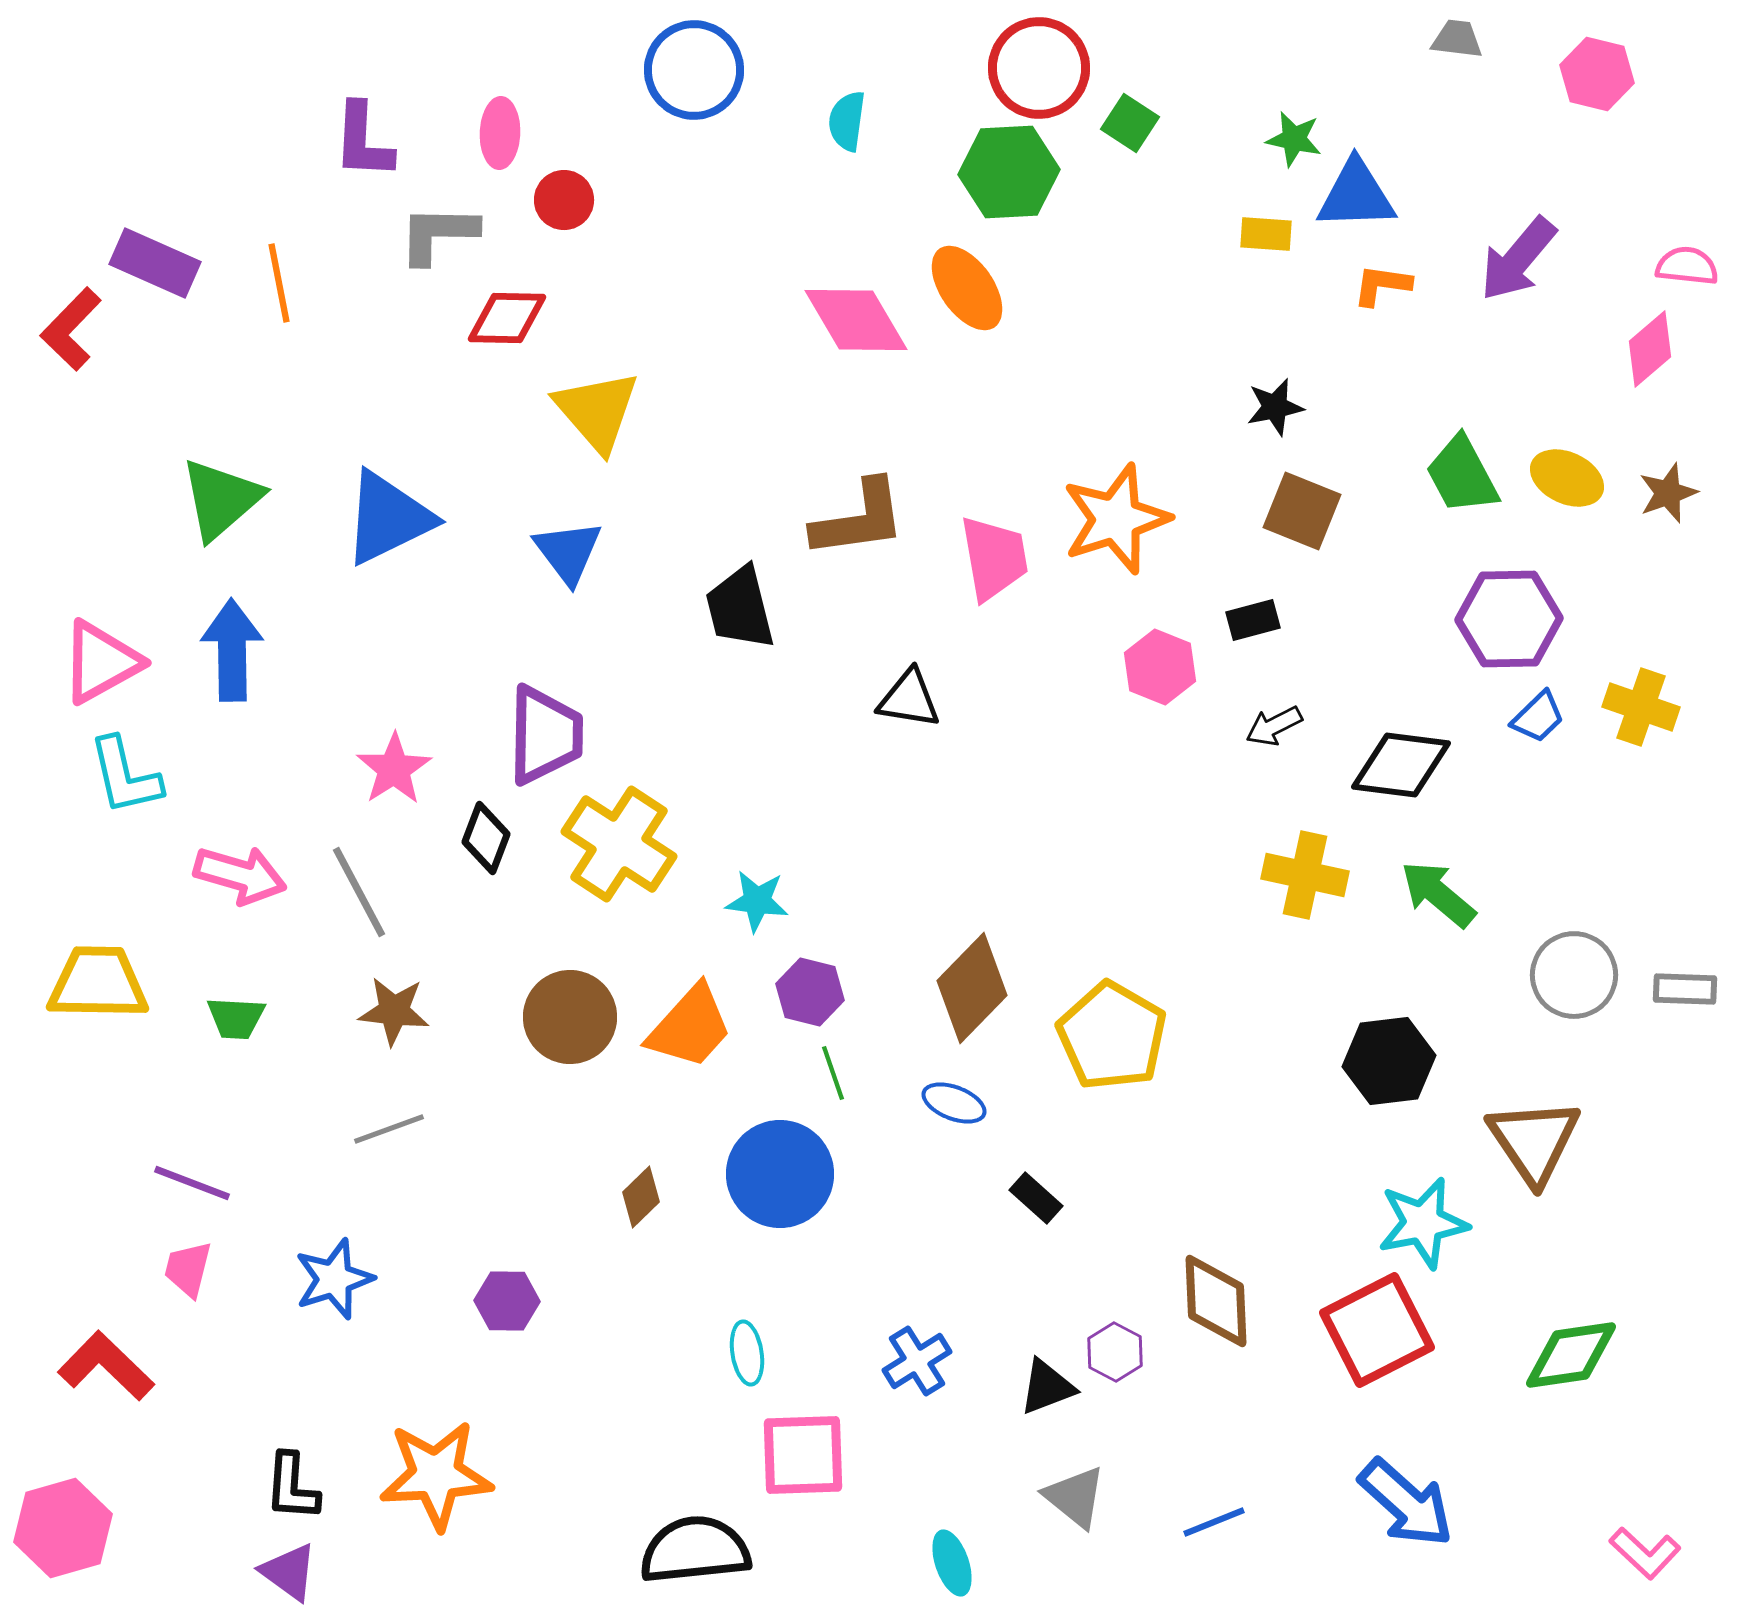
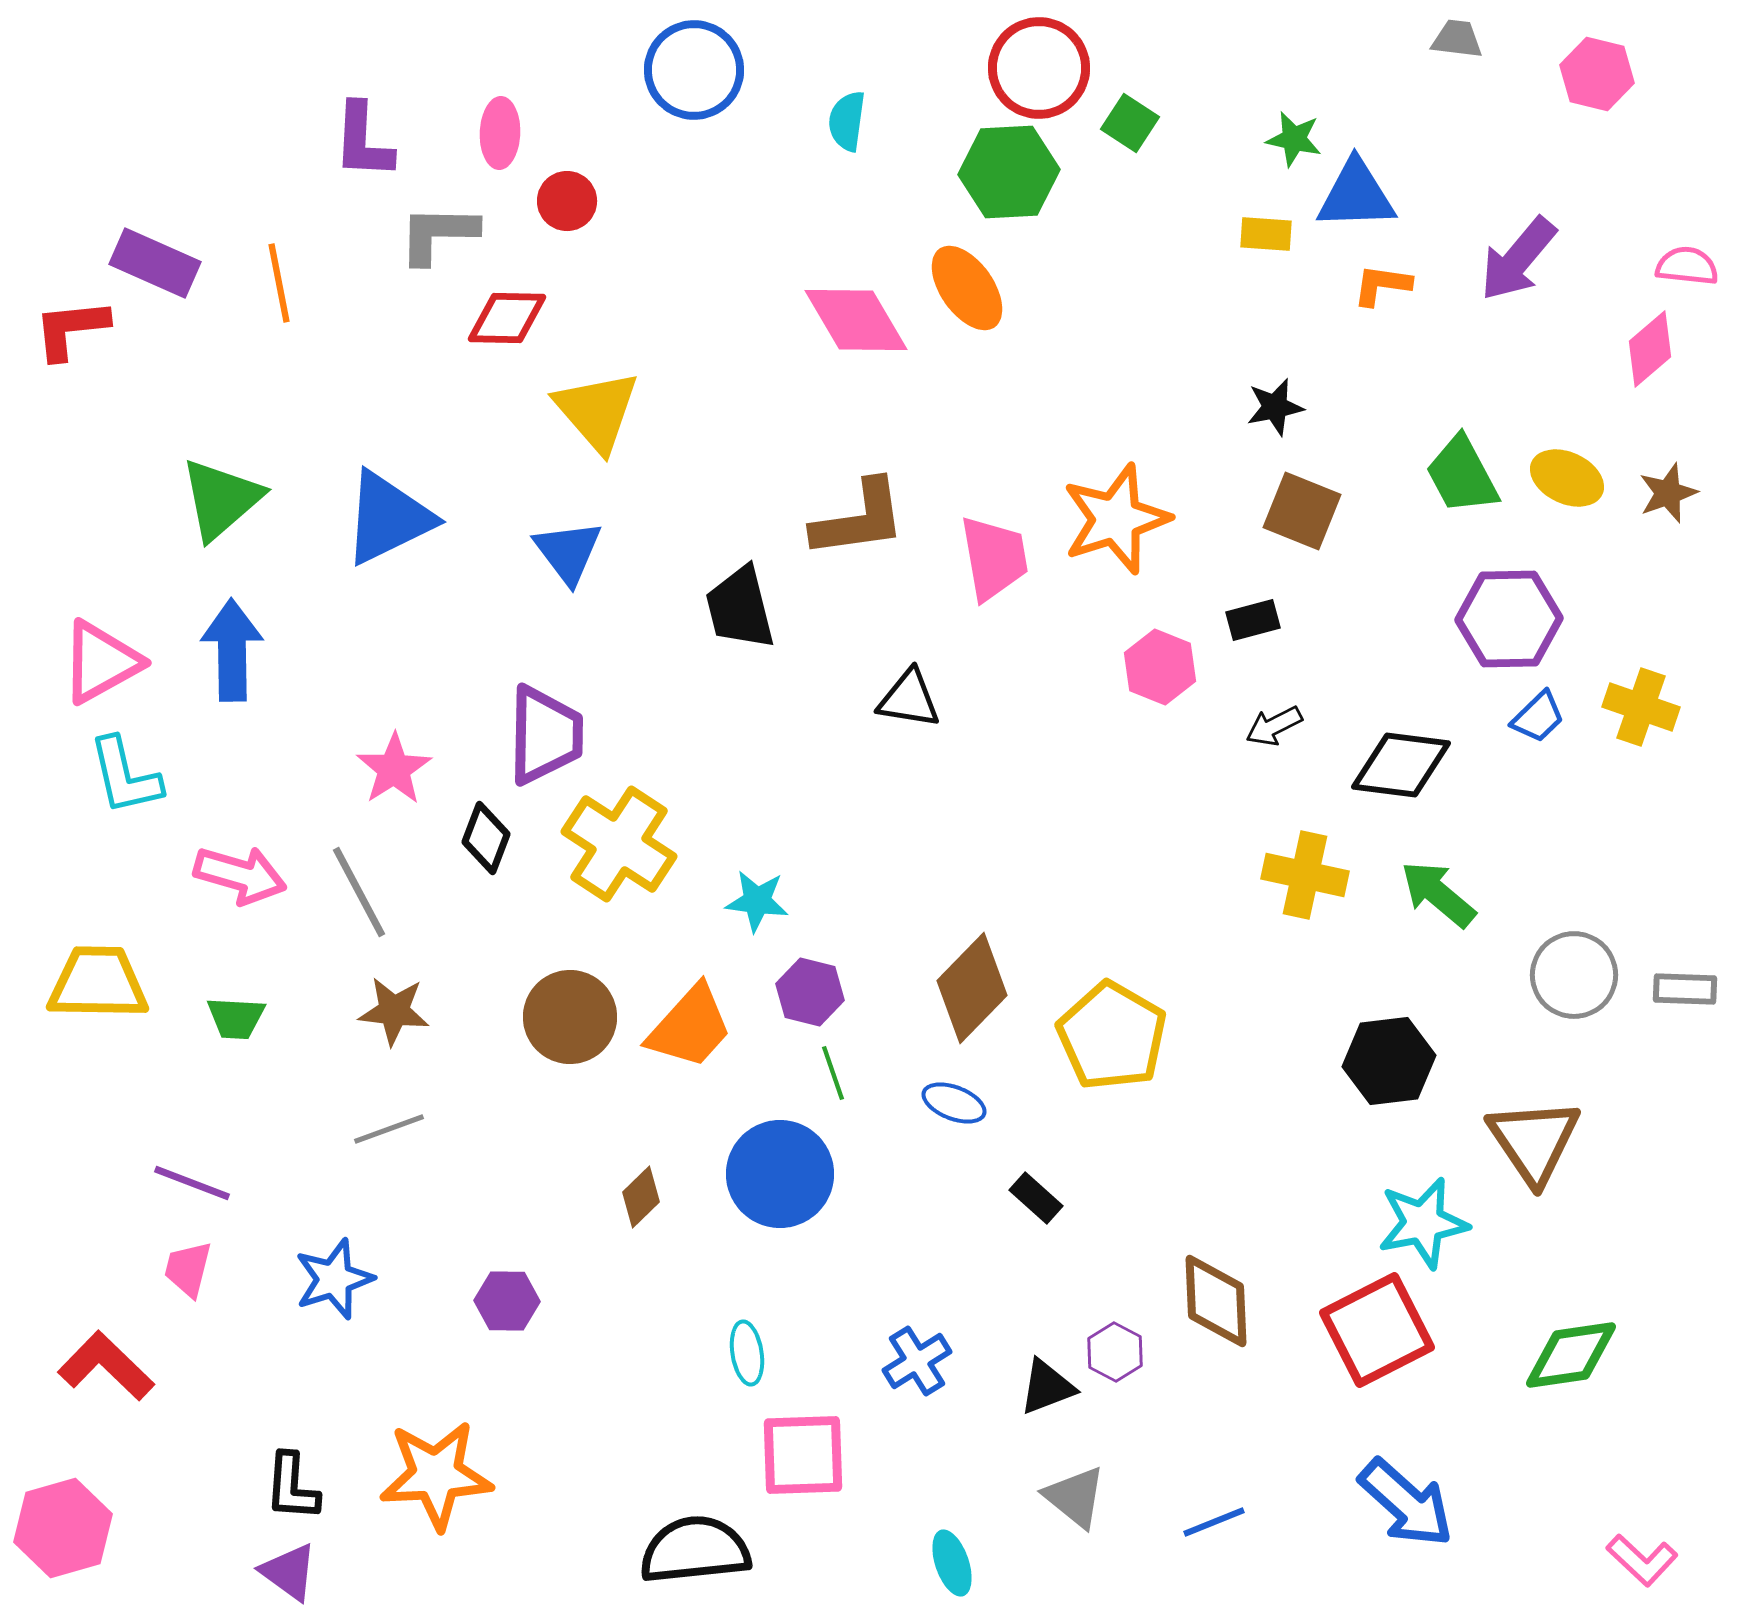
red circle at (564, 200): moved 3 px right, 1 px down
red L-shape at (71, 329): rotated 40 degrees clockwise
pink L-shape at (1645, 1553): moved 3 px left, 7 px down
